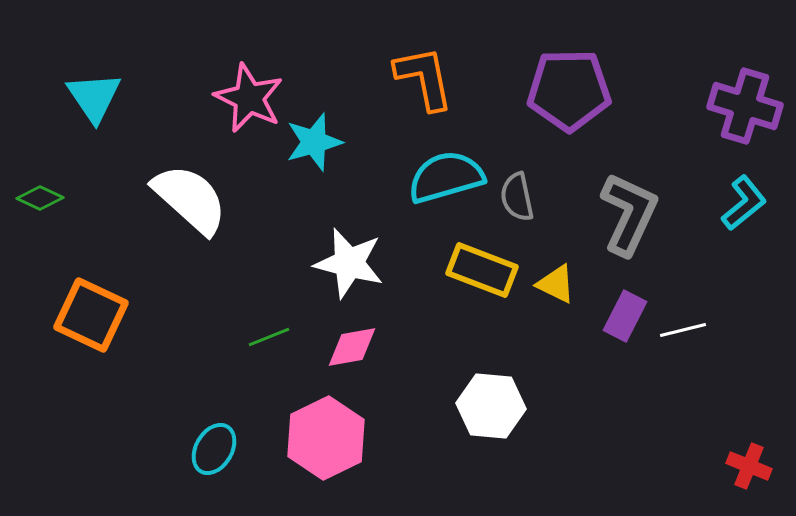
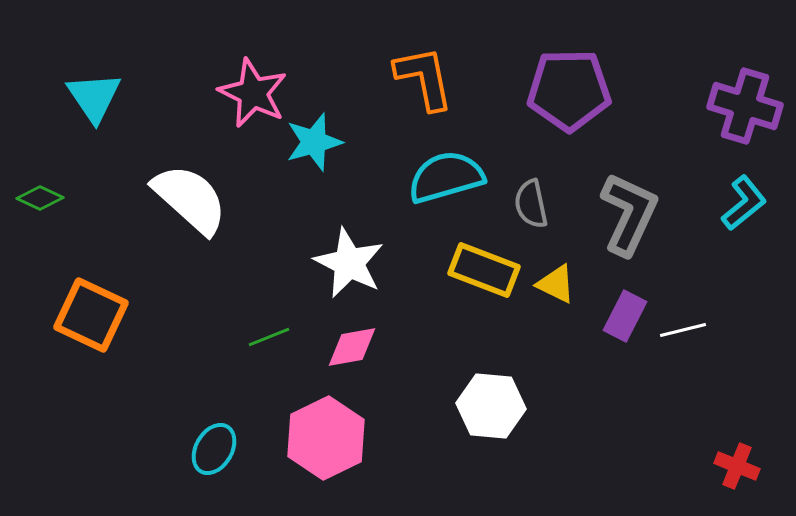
pink star: moved 4 px right, 5 px up
gray semicircle: moved 14 px right, 7 px down
white star: rotated 12 degrees clockwise
yellow rectangle: moved 2 px right
red cross: moved 12 px left
